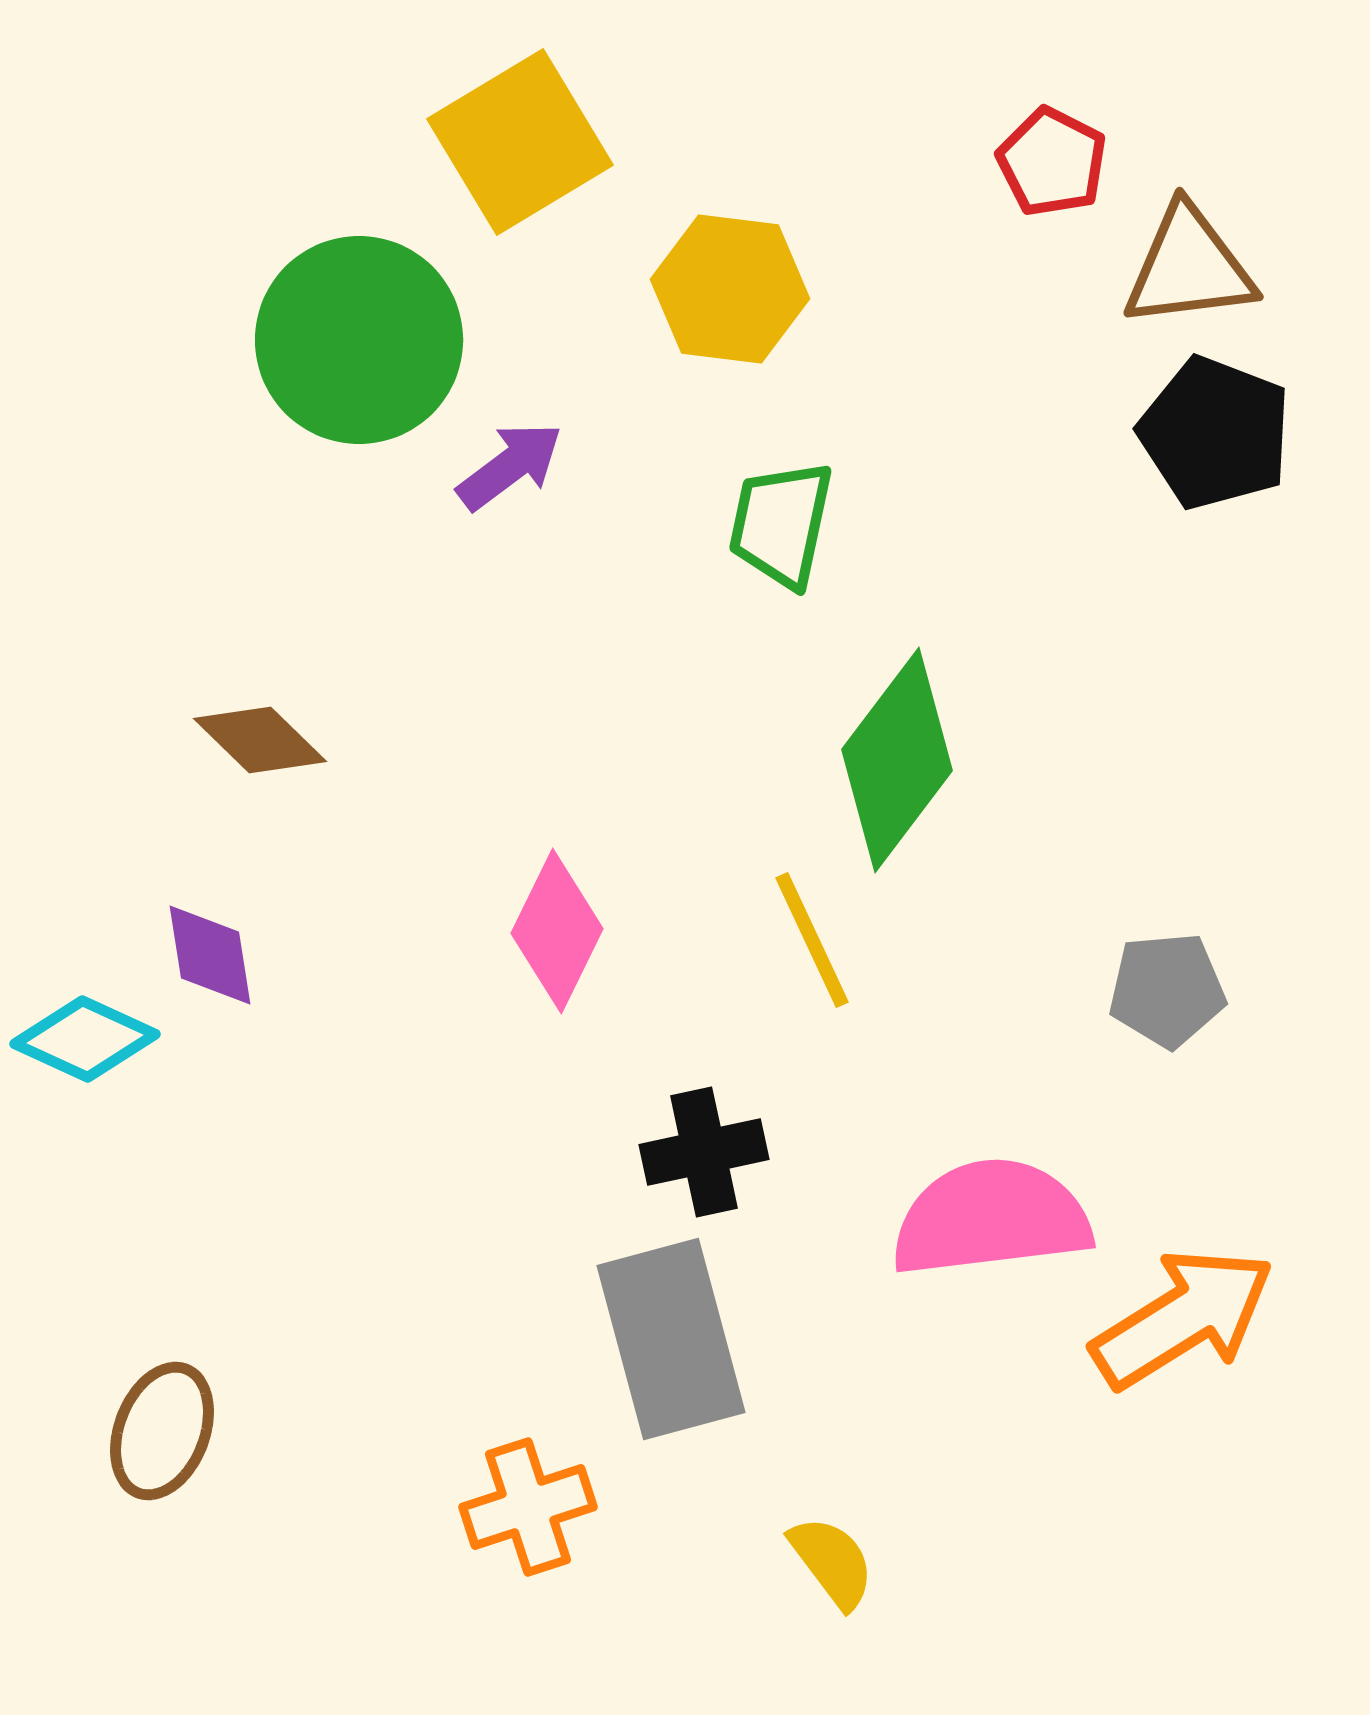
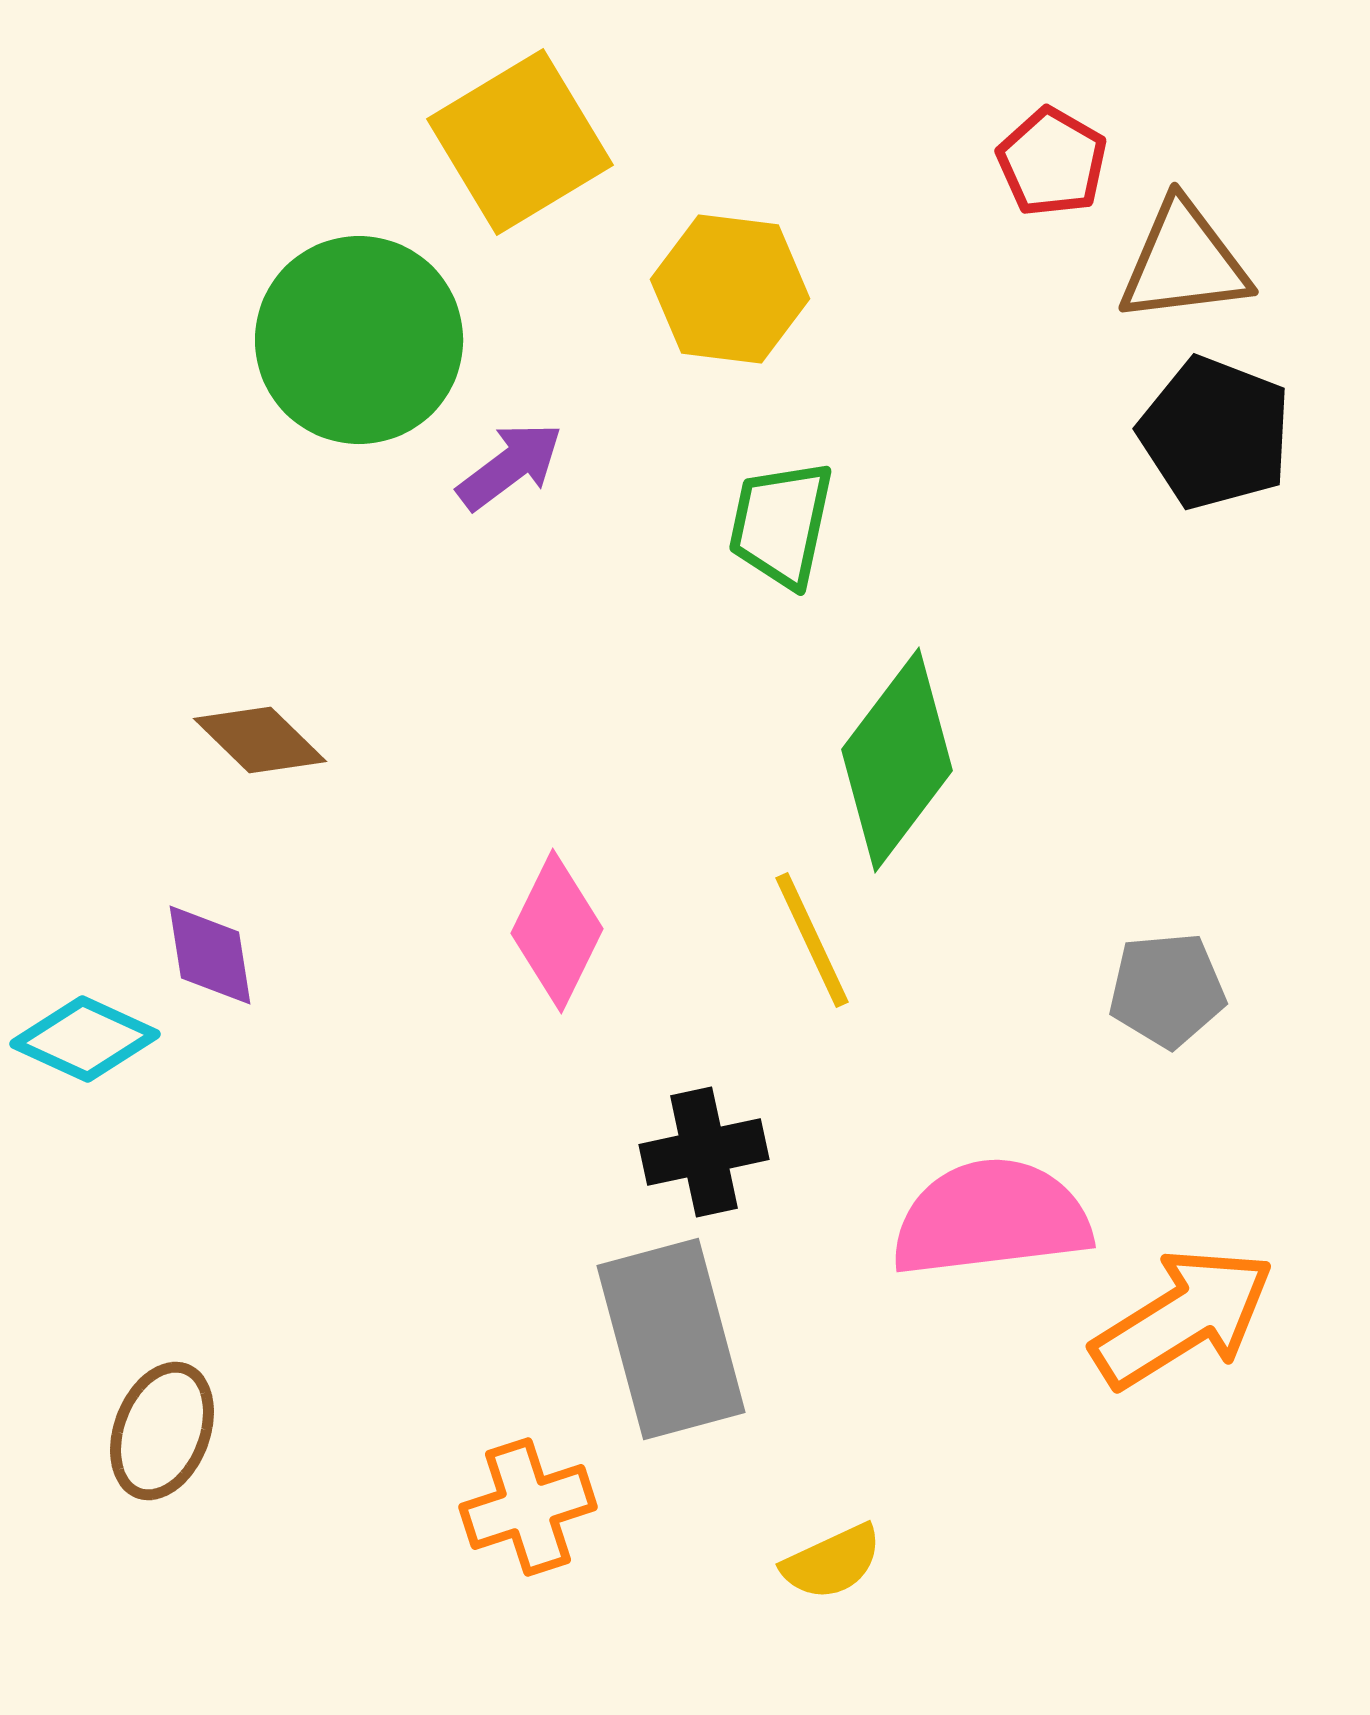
red pentagon: rotated 3 degrees clockwise
brown triangle: moved 5 px left, 5 px up
yellow semicircle: rotated 102 degrees clockwise
